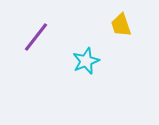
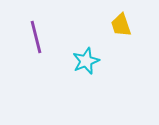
purple line: rotated 52 degrees counterclockwise
